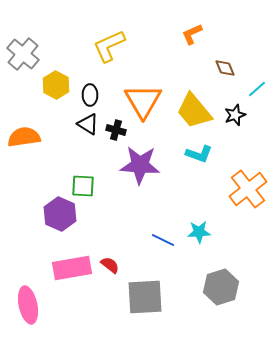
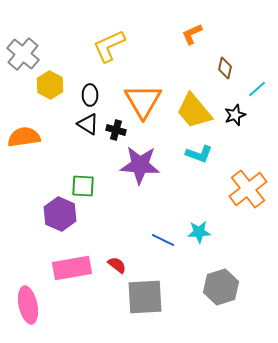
brown diamond: rotated 35 degrees clockwise
yellow hexagon: moved 6 px left
red semicircle: moved 7 px right
